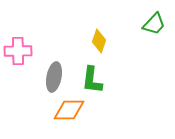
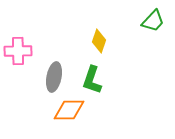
green trapezoid: moved 1 px left, 3 px up
green L-shape: rotated 12 degrees clockwise
